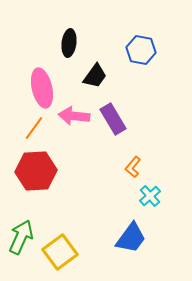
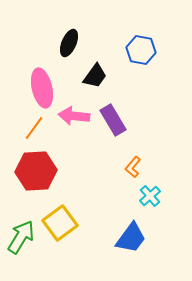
black ellipse: rotated 16 degrees clockwise
purple rectangle: moved 1 px down
green arrow: rotated 8 degrees clockwise
yellow square: moved 29 px up
